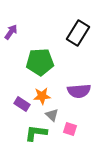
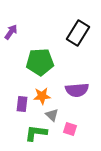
purple semicircle: moved 2 px left, 1 px up
purple rectangle: rotated 63 degrees clockwise
